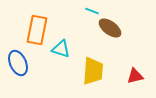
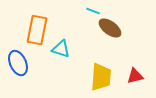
cyan line: moved 1 px right
yellow trapezoid: moved 8 px right, 6 px down
